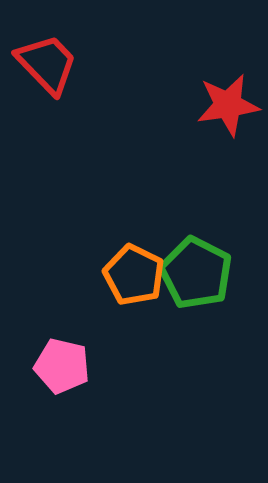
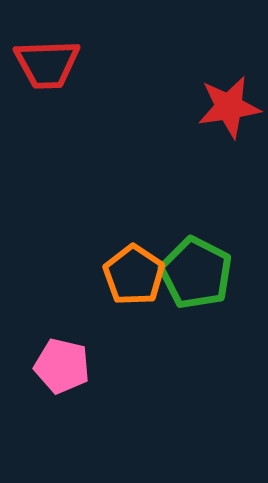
red trapezoid: rotated 132 degrees clockwise
red star: moved 1 px right, 2 px down
orange pentagon: rotated 8 degrees clockwise
